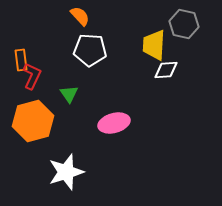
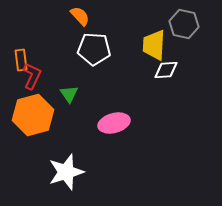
white pentagon: moved 4 px right, 1 px up
orange hexagon: moved 6 px up
